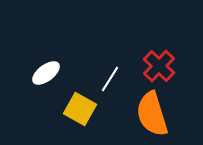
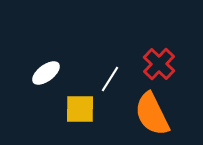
red cross: moved 2 px up
yellow square: rotated 28 degrees counterclockwise
orange semicircle: rotated 9 degrees counterclockwise
